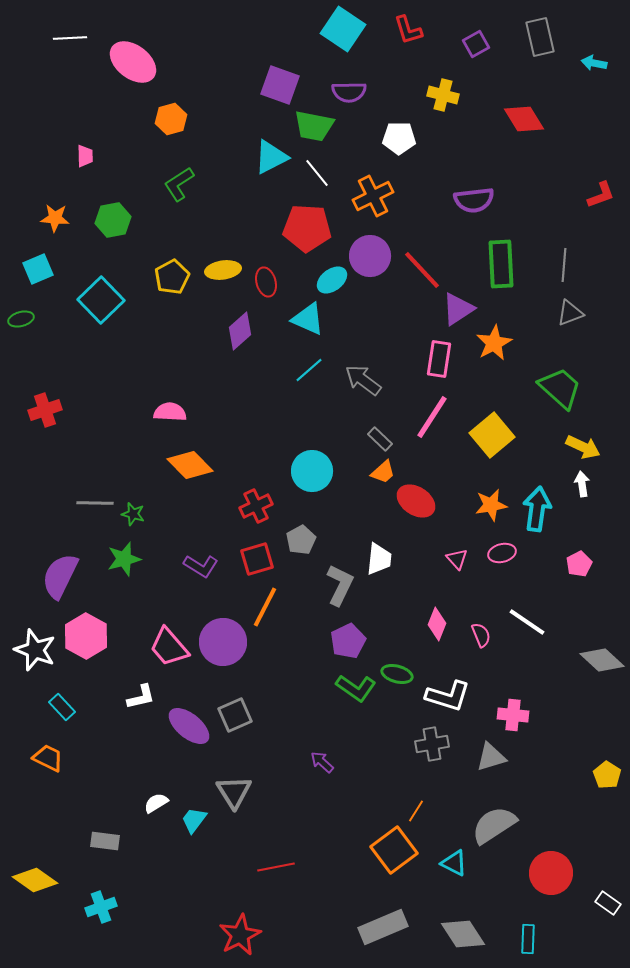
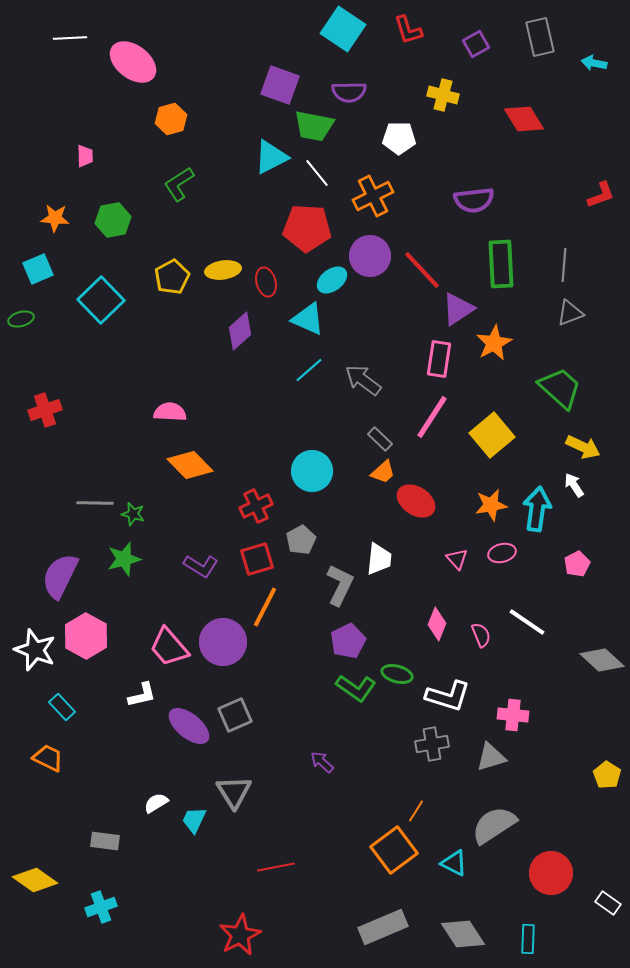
white arrow at (582, 484): moved 8 px left, 1 px down; rotated 25 degrees counterclockwise
pink pentagon at (579, 564): moved 2 px left
white L-shape at (141, 697): moved 1 px right, 2 px up
cyan trapezoid at (194, 820): rotated 12 degrees counterclockwise
